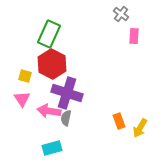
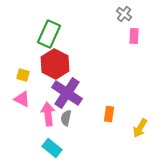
gray cross: moved 3 px right
red hexagon: moved 3 px right
yellow square: moved 2 px left, 1 px up
purple cross: rotated 16 degrees clockwise
pink triangle: rotated 30 degrees counterclockwise
pink arrow: moved 1 px left, 3 px down; rotated 75 degrees clockwise
orange rectangle: moved 10 px left, 7 px up; rotated 28 degrees clockwise
cyan rectangle: rotated 54 degrees clockwise
